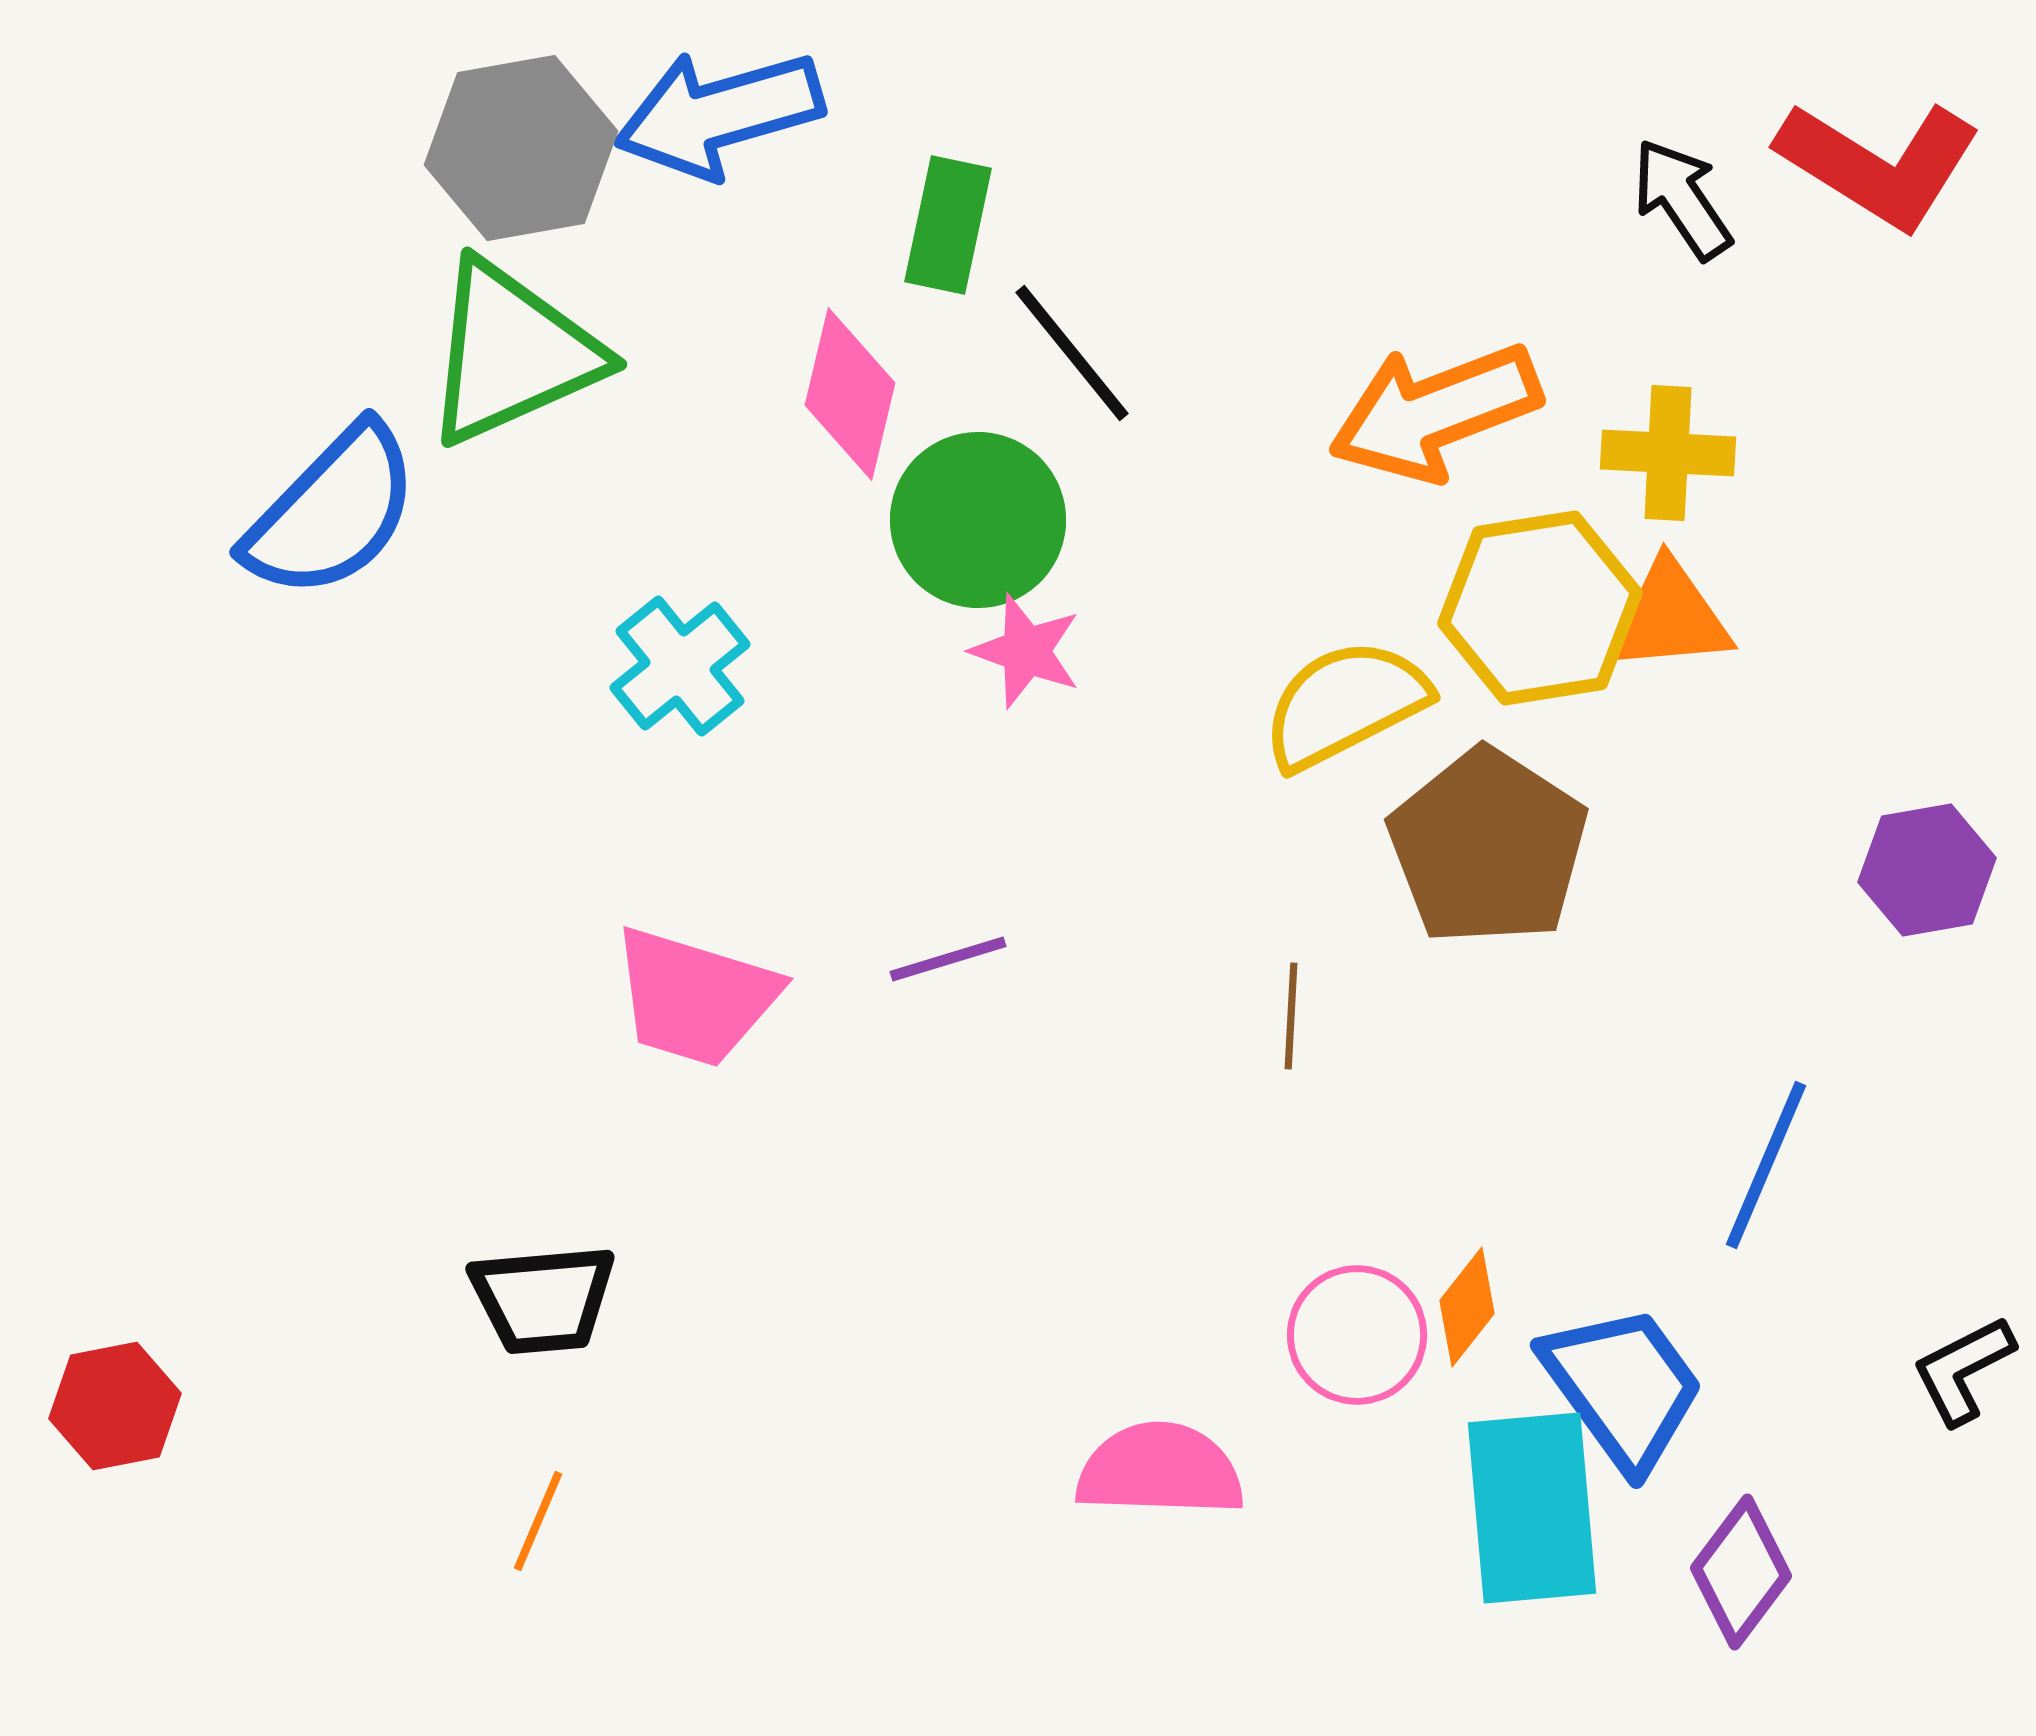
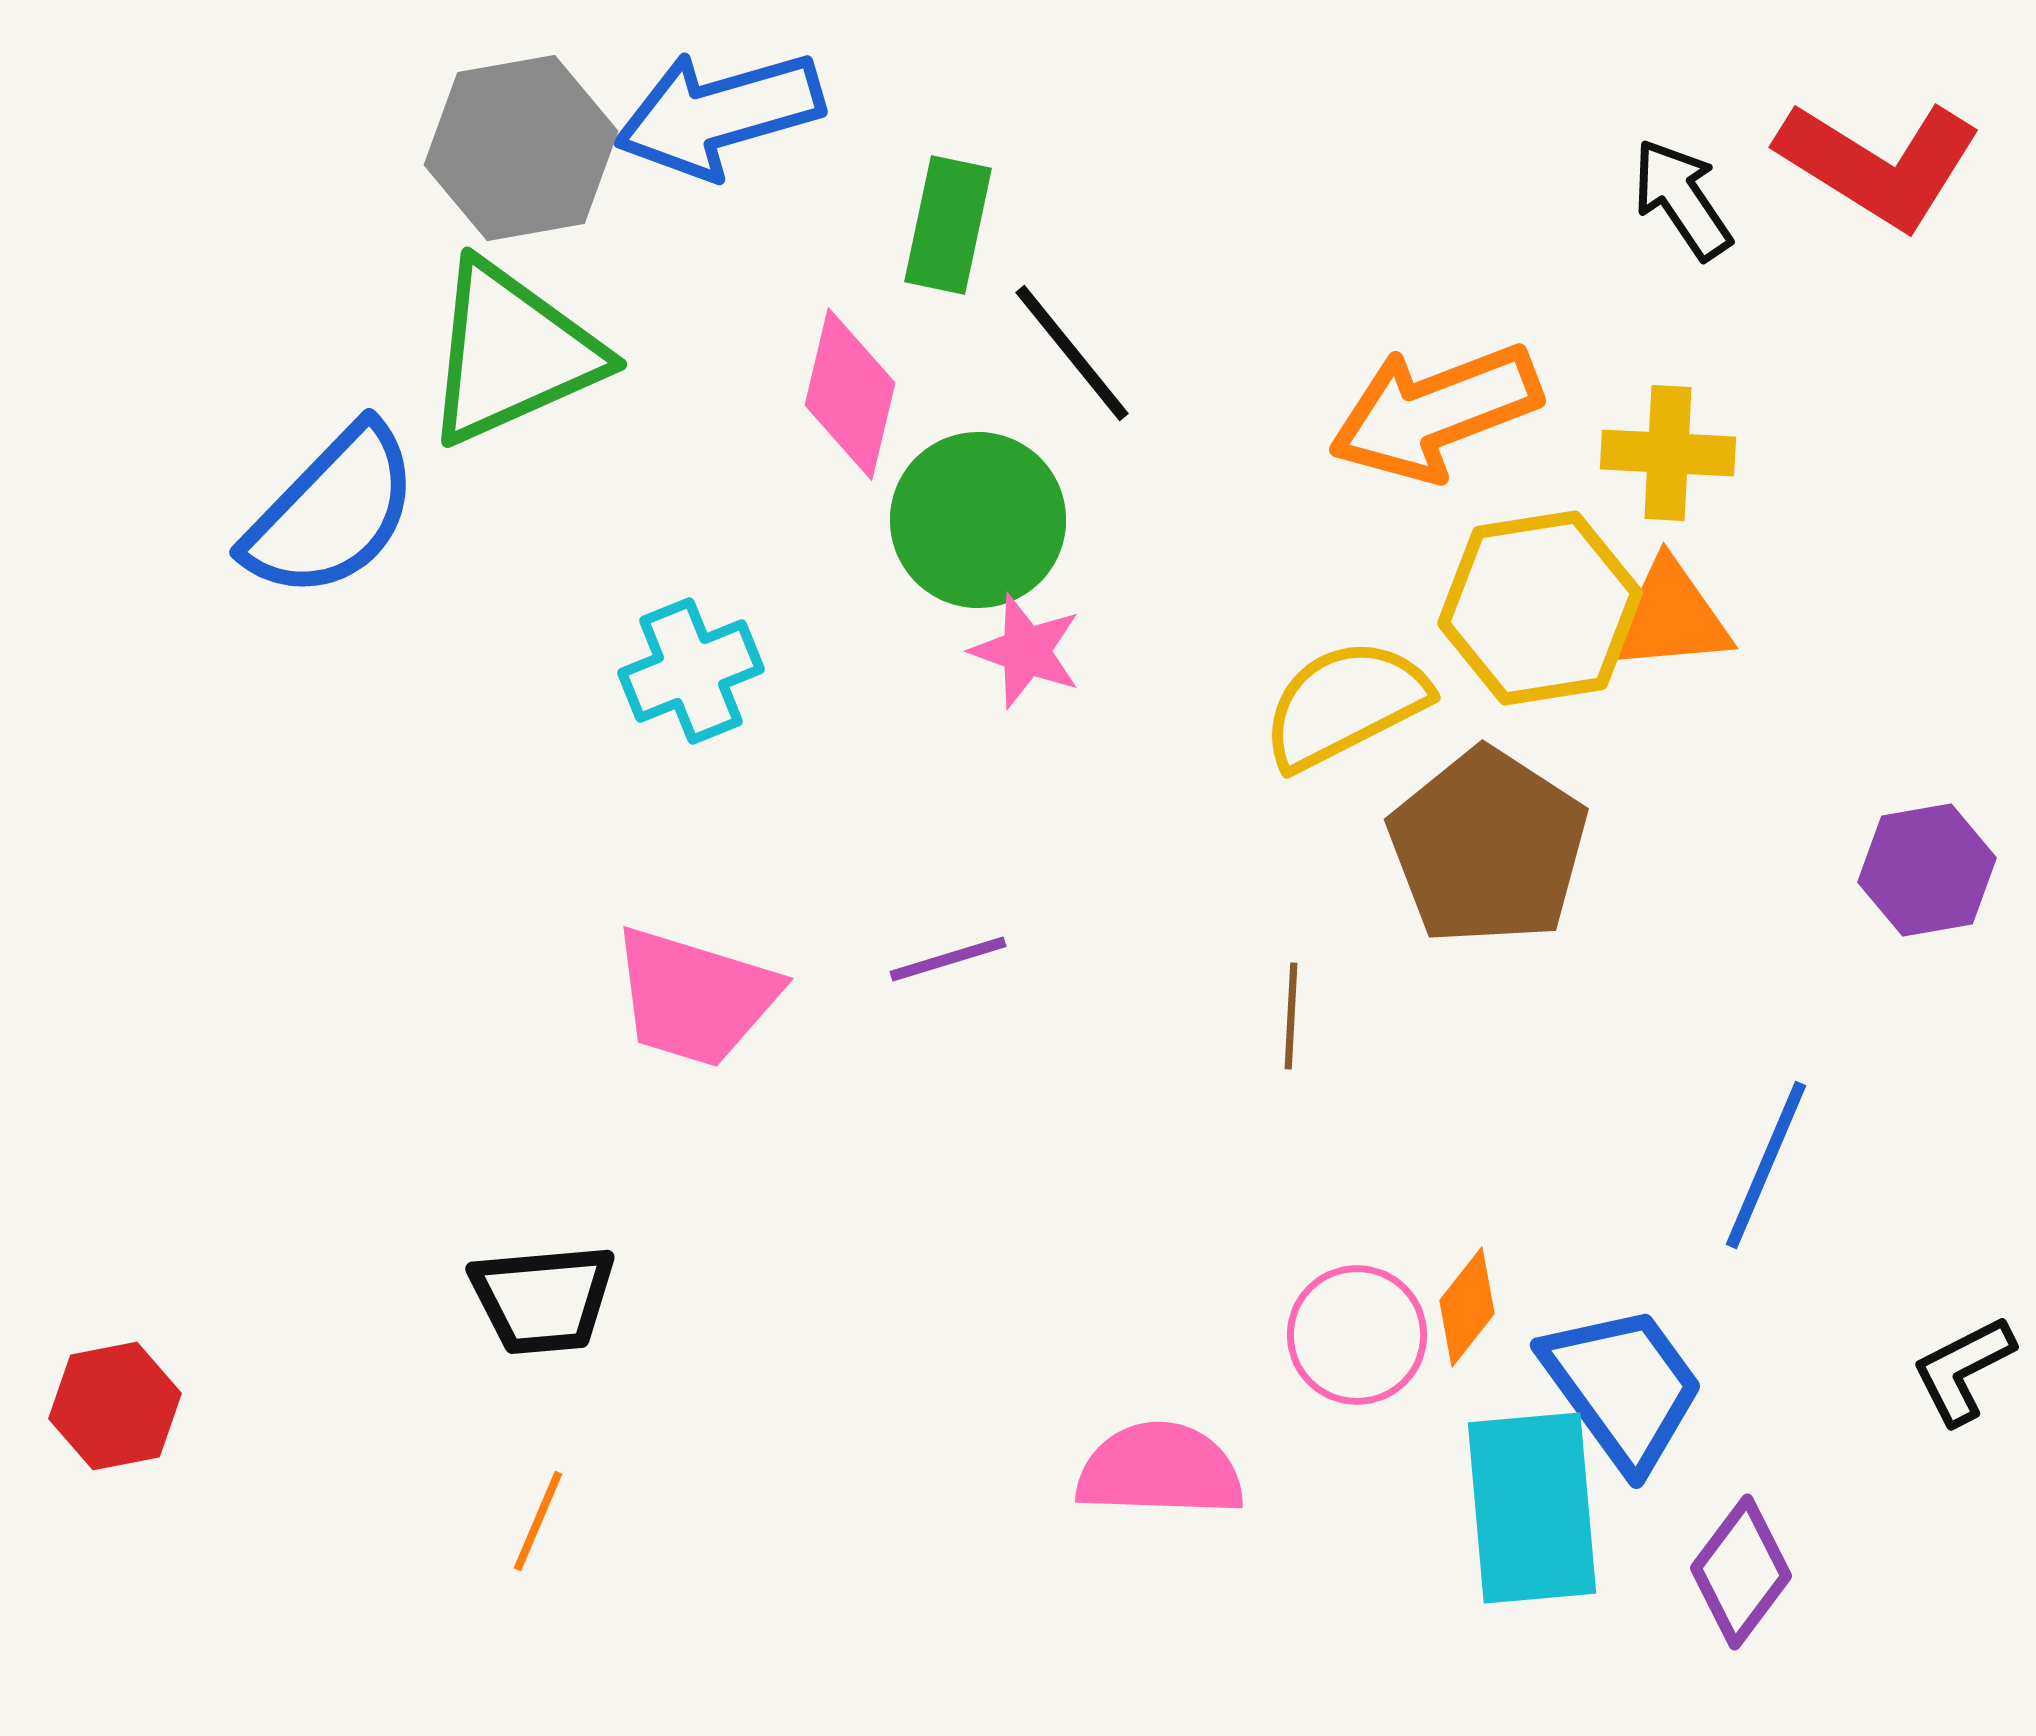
cyan cross: moved 11 px right, 5 px down; rotated 17 degrees clockwise
